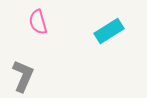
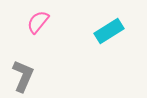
pink semicircle: rotated 55 degrees clockwise
